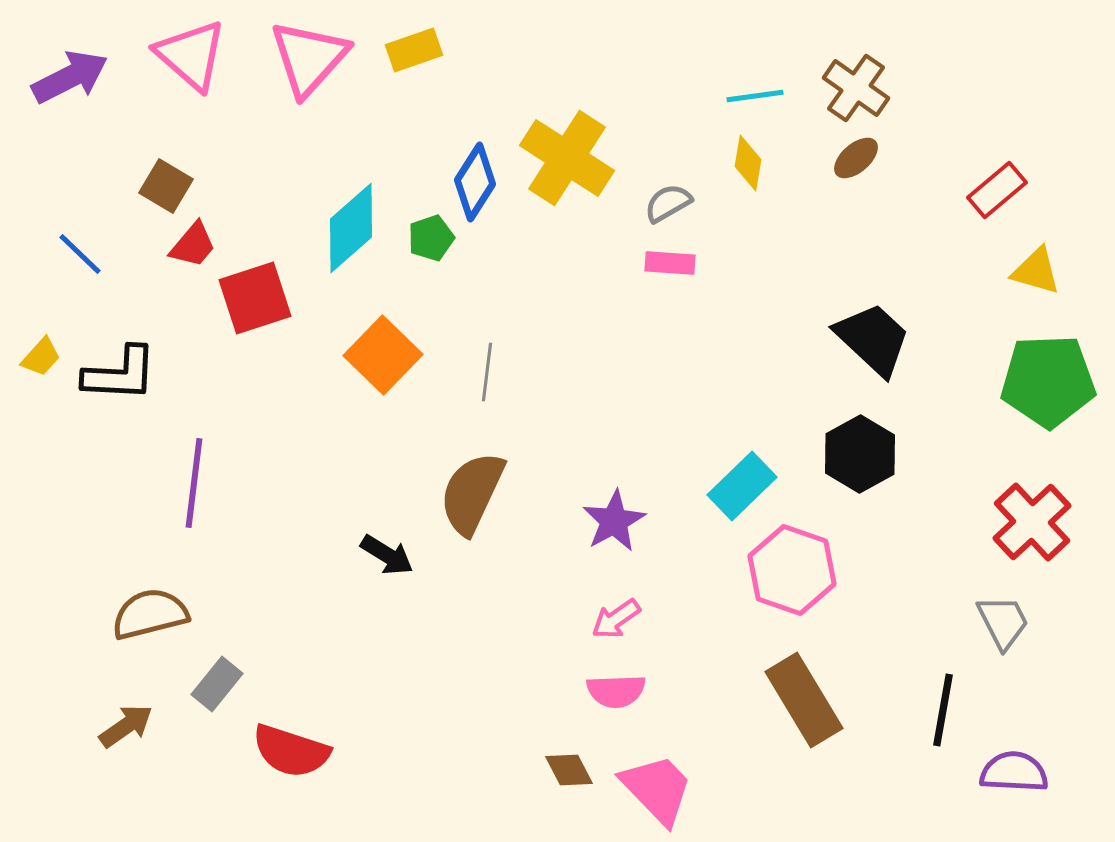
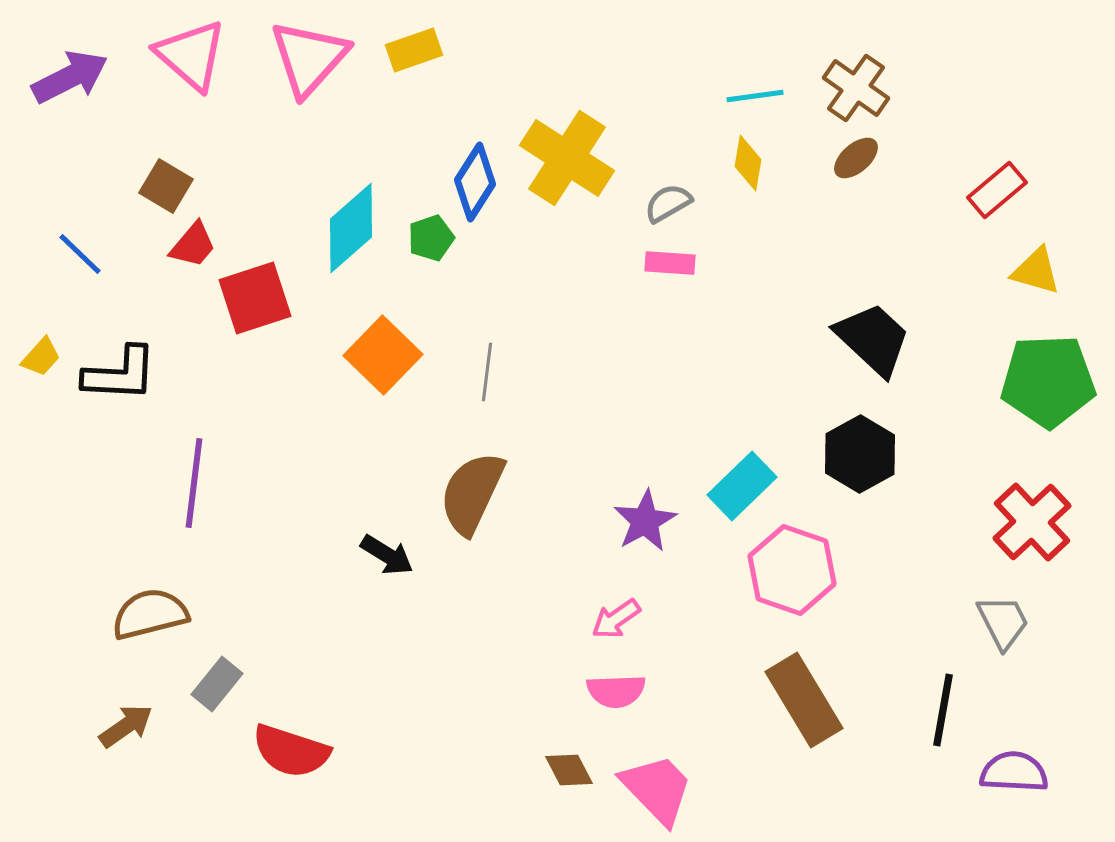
purple star at (614, 521): moved 31 px right
